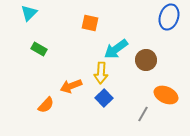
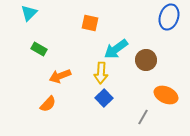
orange arrow: moved 11 px left, 10 px up
orange semicircle: moved 2 px right, 1 px up
gray line: moved 3 px down
